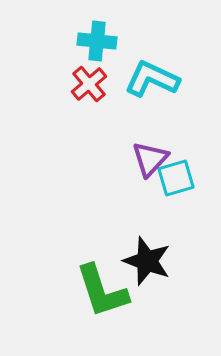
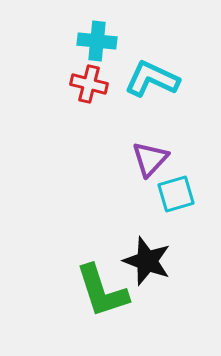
red cross: rotated 36 degrees counterclockwise
cyan square: moved 16 px down
